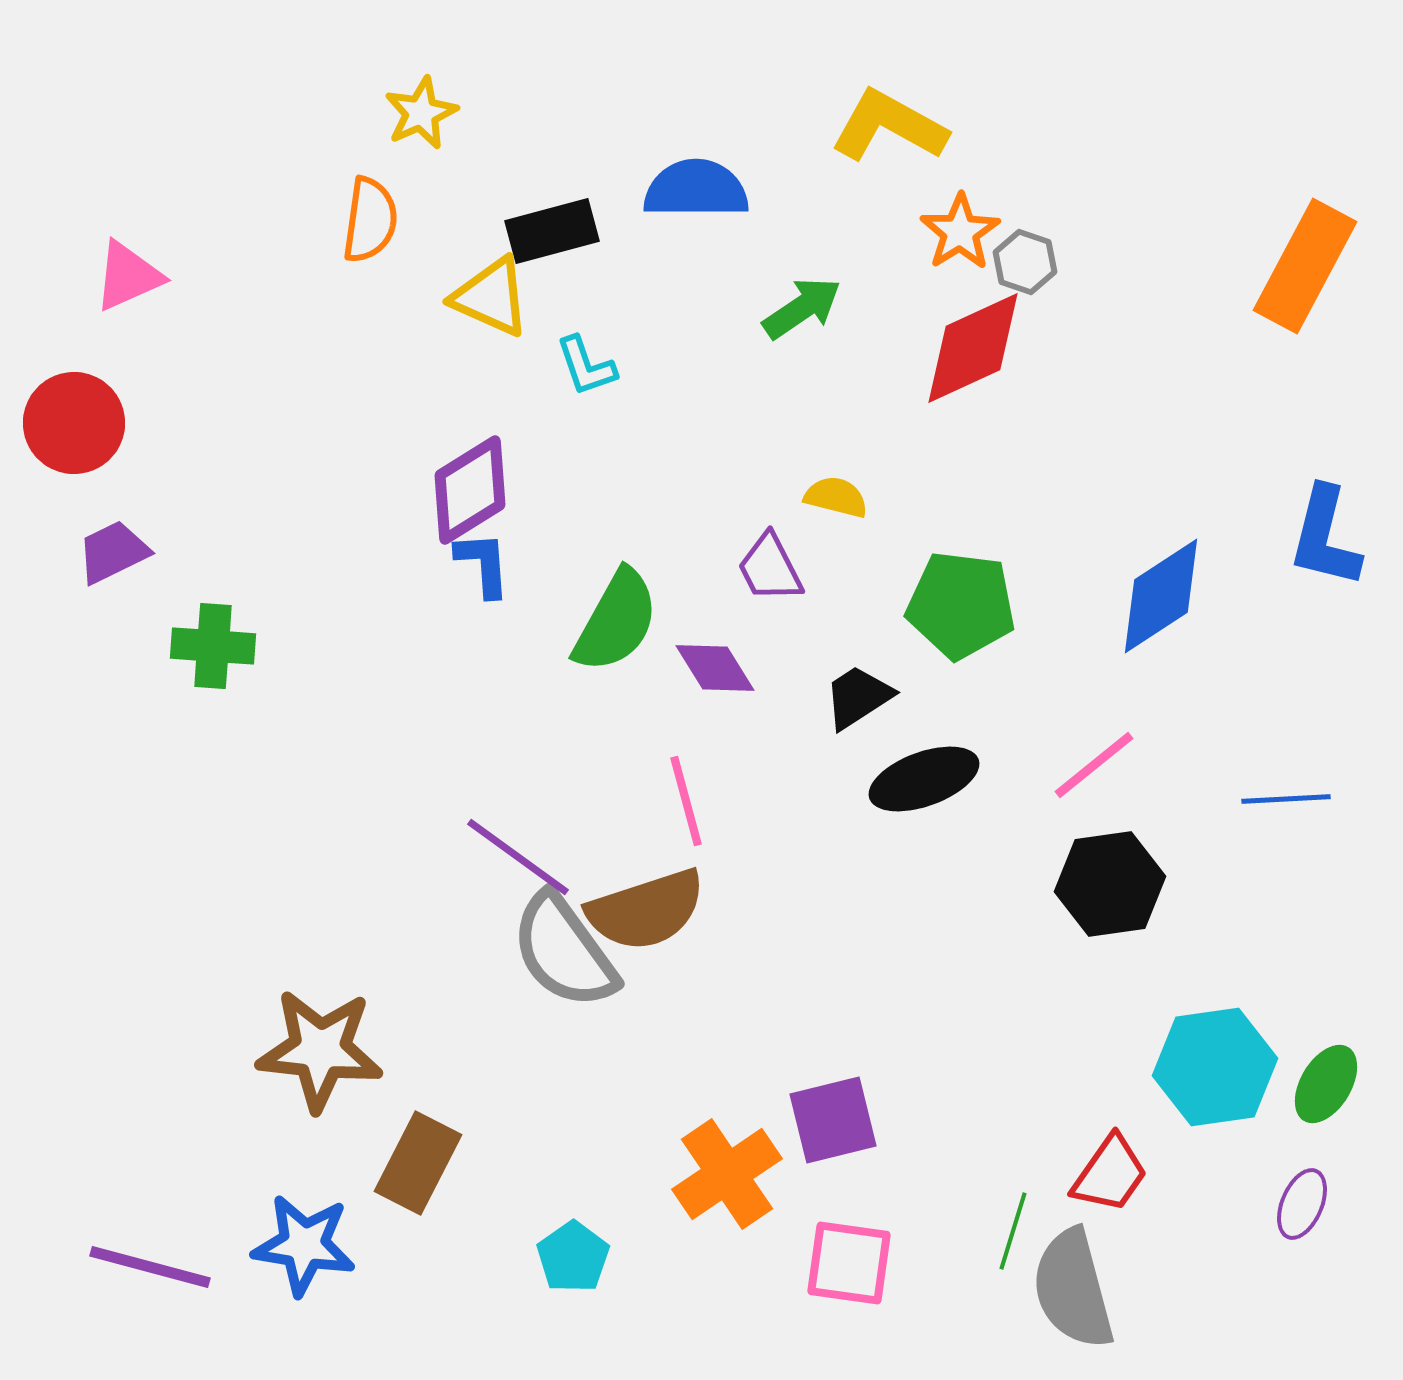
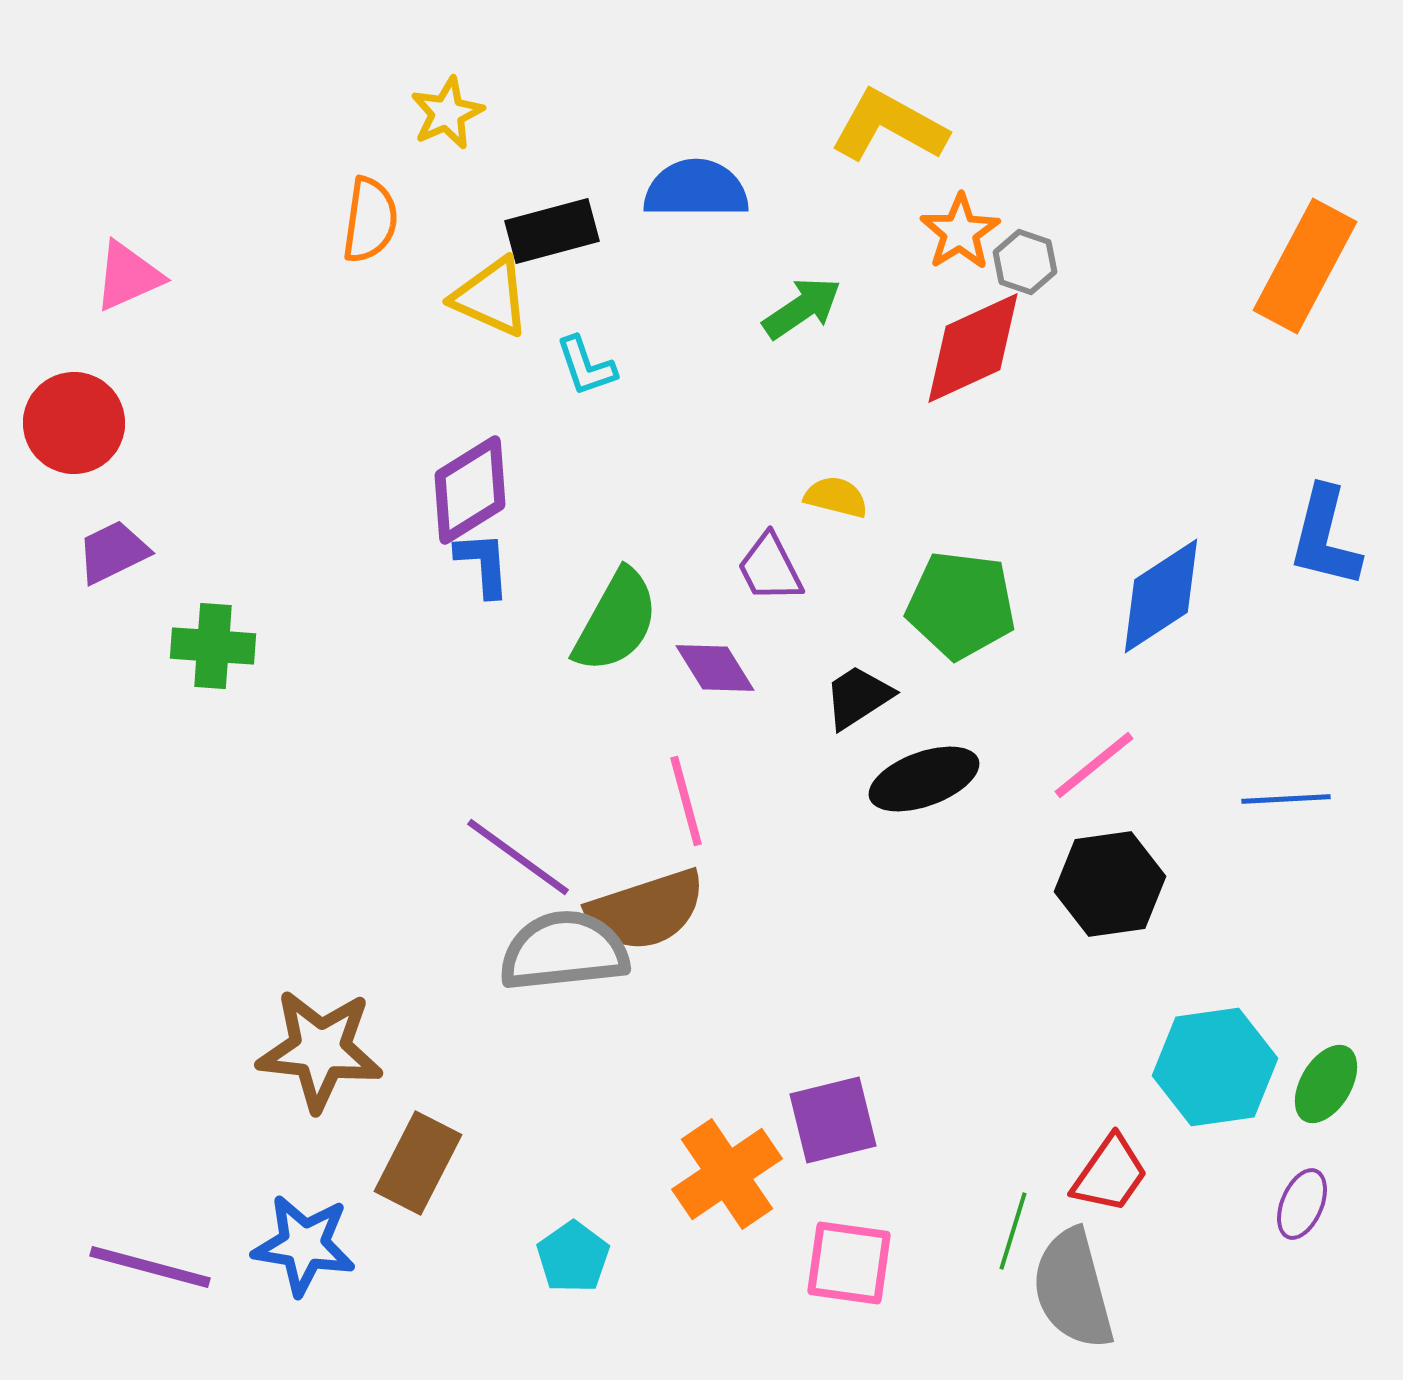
yellow star at (421, 113): moved 26 px right
gray semicircle at (564, 951): rotated 120 degrees clockwise
